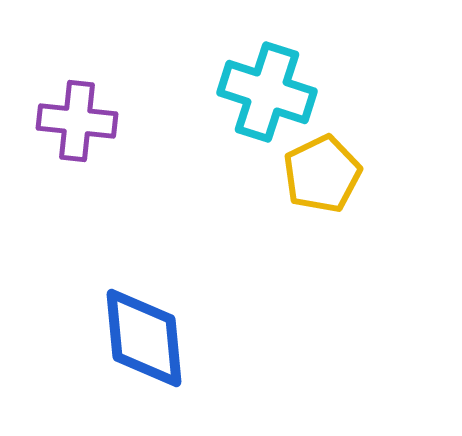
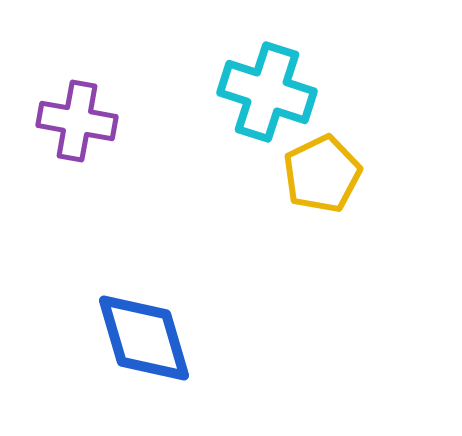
purple cross: rotated 4 degrees clockwise
blue diamond: rotated 11 degrees counterclockwise
